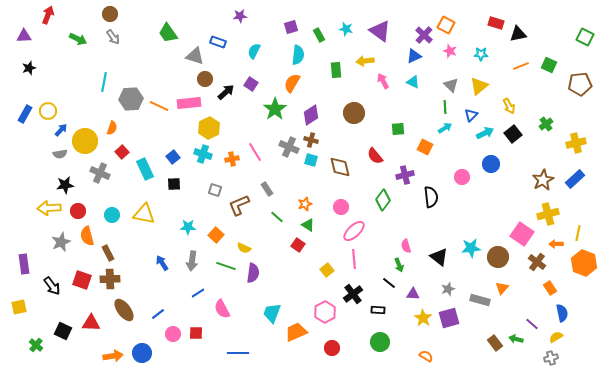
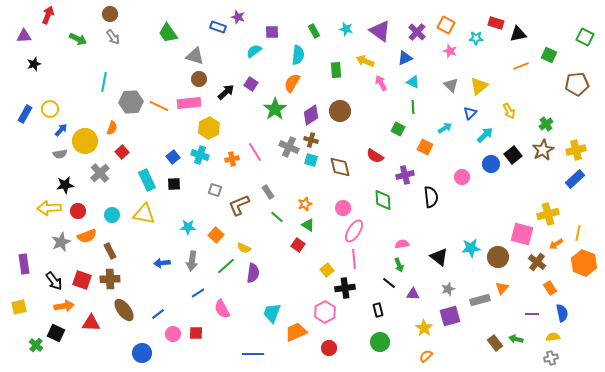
purple star at (240, 16): moved 2 px left, 1 px down; rotated 24 degrees clockwise
purple square at (291, 27): moved 19 px left, 5 px down; rotated 16 degrees clockwise
green rectangle at (319, 35): moved 5 px left, 4 px up
purple cross at (424, 35): moved 7 px left, 3 px up
blue rectangle at (218, 42): moved 15 px up
cyan semicircle at (254, 51): rotated 28 degrees clockwise
cyan star at (481, 54): moved 5 px left, 16 px up
blue triangle at (414, 56): moved 9 px left, 2 px down
yellow arrow at (365, 61): rotated 30 degrees clockwise
green square at (549, 65): moved 10 px up
black star at (29, 68): moved 5 px right, 4 px up
brown circle at (205, 79): moved 6 px left
pink arrow at (383, 81): moved 2 px left, 2 px down
brown pentagon at (580, 84): moved 3 px left
gray hexagon at (131, 99): moved 3 px down
yellow arrow at (509, 106): moved 5 px down
green line at (445, 107): moved 32 px left
yellow circle at (48, 111): moved 2 px right, 2 px up
brown circle at (354, 113): moved 14 px left, 2 px up
blue triangle at (471, 115): moved 1 px left, 2 px up
green square at (398, 129): rotated 32 degrees clockwise
cyan arrow at (485, 133): moved 2 px down; rotated 18 degrees counterclockwise
black square at (513, 134): moved 21 px down
yellow cross at (576, 143): moved 7 px down
cyan cross at (203, 154): moved 3 px left, 1 px down
red semicircle at (375, 156): rotated 18 degrees counterclockwise
cyan rectangle at (145, 169): moved 2 px right, 11 px down
gray cross at (100, 173): rotated 24 degrees clockwise
brown star at (543, 180): moved 30 px up
gray rectangle at (267, 189): moved 1 px right, 3 px down
green diamond at (383, 200): rotated 40 degrees counterclockwise
pink circle at (341, 207): moved 2 px right, 1 px down
pink ellipse at (354, 231): rotated 15 degrees counterclockwise
pink square at (522, 234): rotated 20 degrees counterclockwise
orange semicircle at (87, 236): rotated 96 degrees counterclockwise
orange arrow at (556, 244): rotated 32 degrees counterclockwise
pink semicircle at (406, 246): moved 4 px left, 2 px up; rotated 96 degrees clockwise
brown rectangle at (108, 253): moved 2 px right, 2 px up
blue arrow at (162, 263): rotated 63 degrees counterclockwise
green line at (226, 266): rotated 60 degrees counterclockwise
black arrow at (52, 286): moved 2 px right, 5 px up
black cross at (353, 294): moved 8 px left, 6 px up; rotated 30 degrees clockwise
gray rectangle at (480, 300): rotated 30 degrees counterclockwise
black rectangle at (378, 310): rotated 72 degrees clockwise
yellow star at (423, 318): moved 1 px right, 10 px down
purple square at (449, 318): moved 1 px right, 2 px up
purple line at (532, 324): moved 10 px up; rotated 40 degrees counterclockwise
black square at (63, 331): moved 7 px left, 2 px down
yellow semicircle at (556, 337): moved 3 px left; rotated 24 degrees clockwise
red circle at (332, 348): moved 3 px left
blue line at (238, 353): moved 15 px right, 1 px down
orange arrow at (113, 356): moved 49 px left, 50 px up
orange semicircle at (426, 356): rotated 72 degrees counterclockwise
